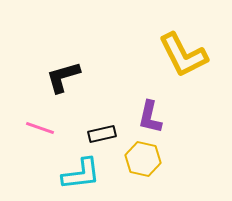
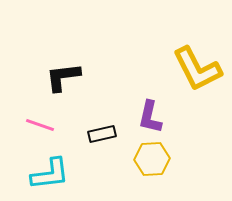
yellow L-shape: moved 14 px right, 14 px down
black L-shape: rotated 9 degrees clockwise
pink line: moved 3 px up
yellow hexagon: moved 9 px right; rotated 16 degrees counterclockwise
cyan L-shape: moved 31 px left
